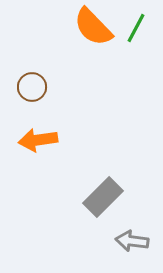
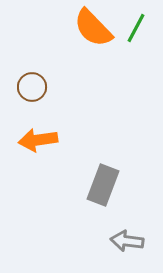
orange semicircle: moved 1 px down
gray rectangle: moved 12 px up; rotated 24 degrees counterclockwise
gray arrow: moved 5 px left
